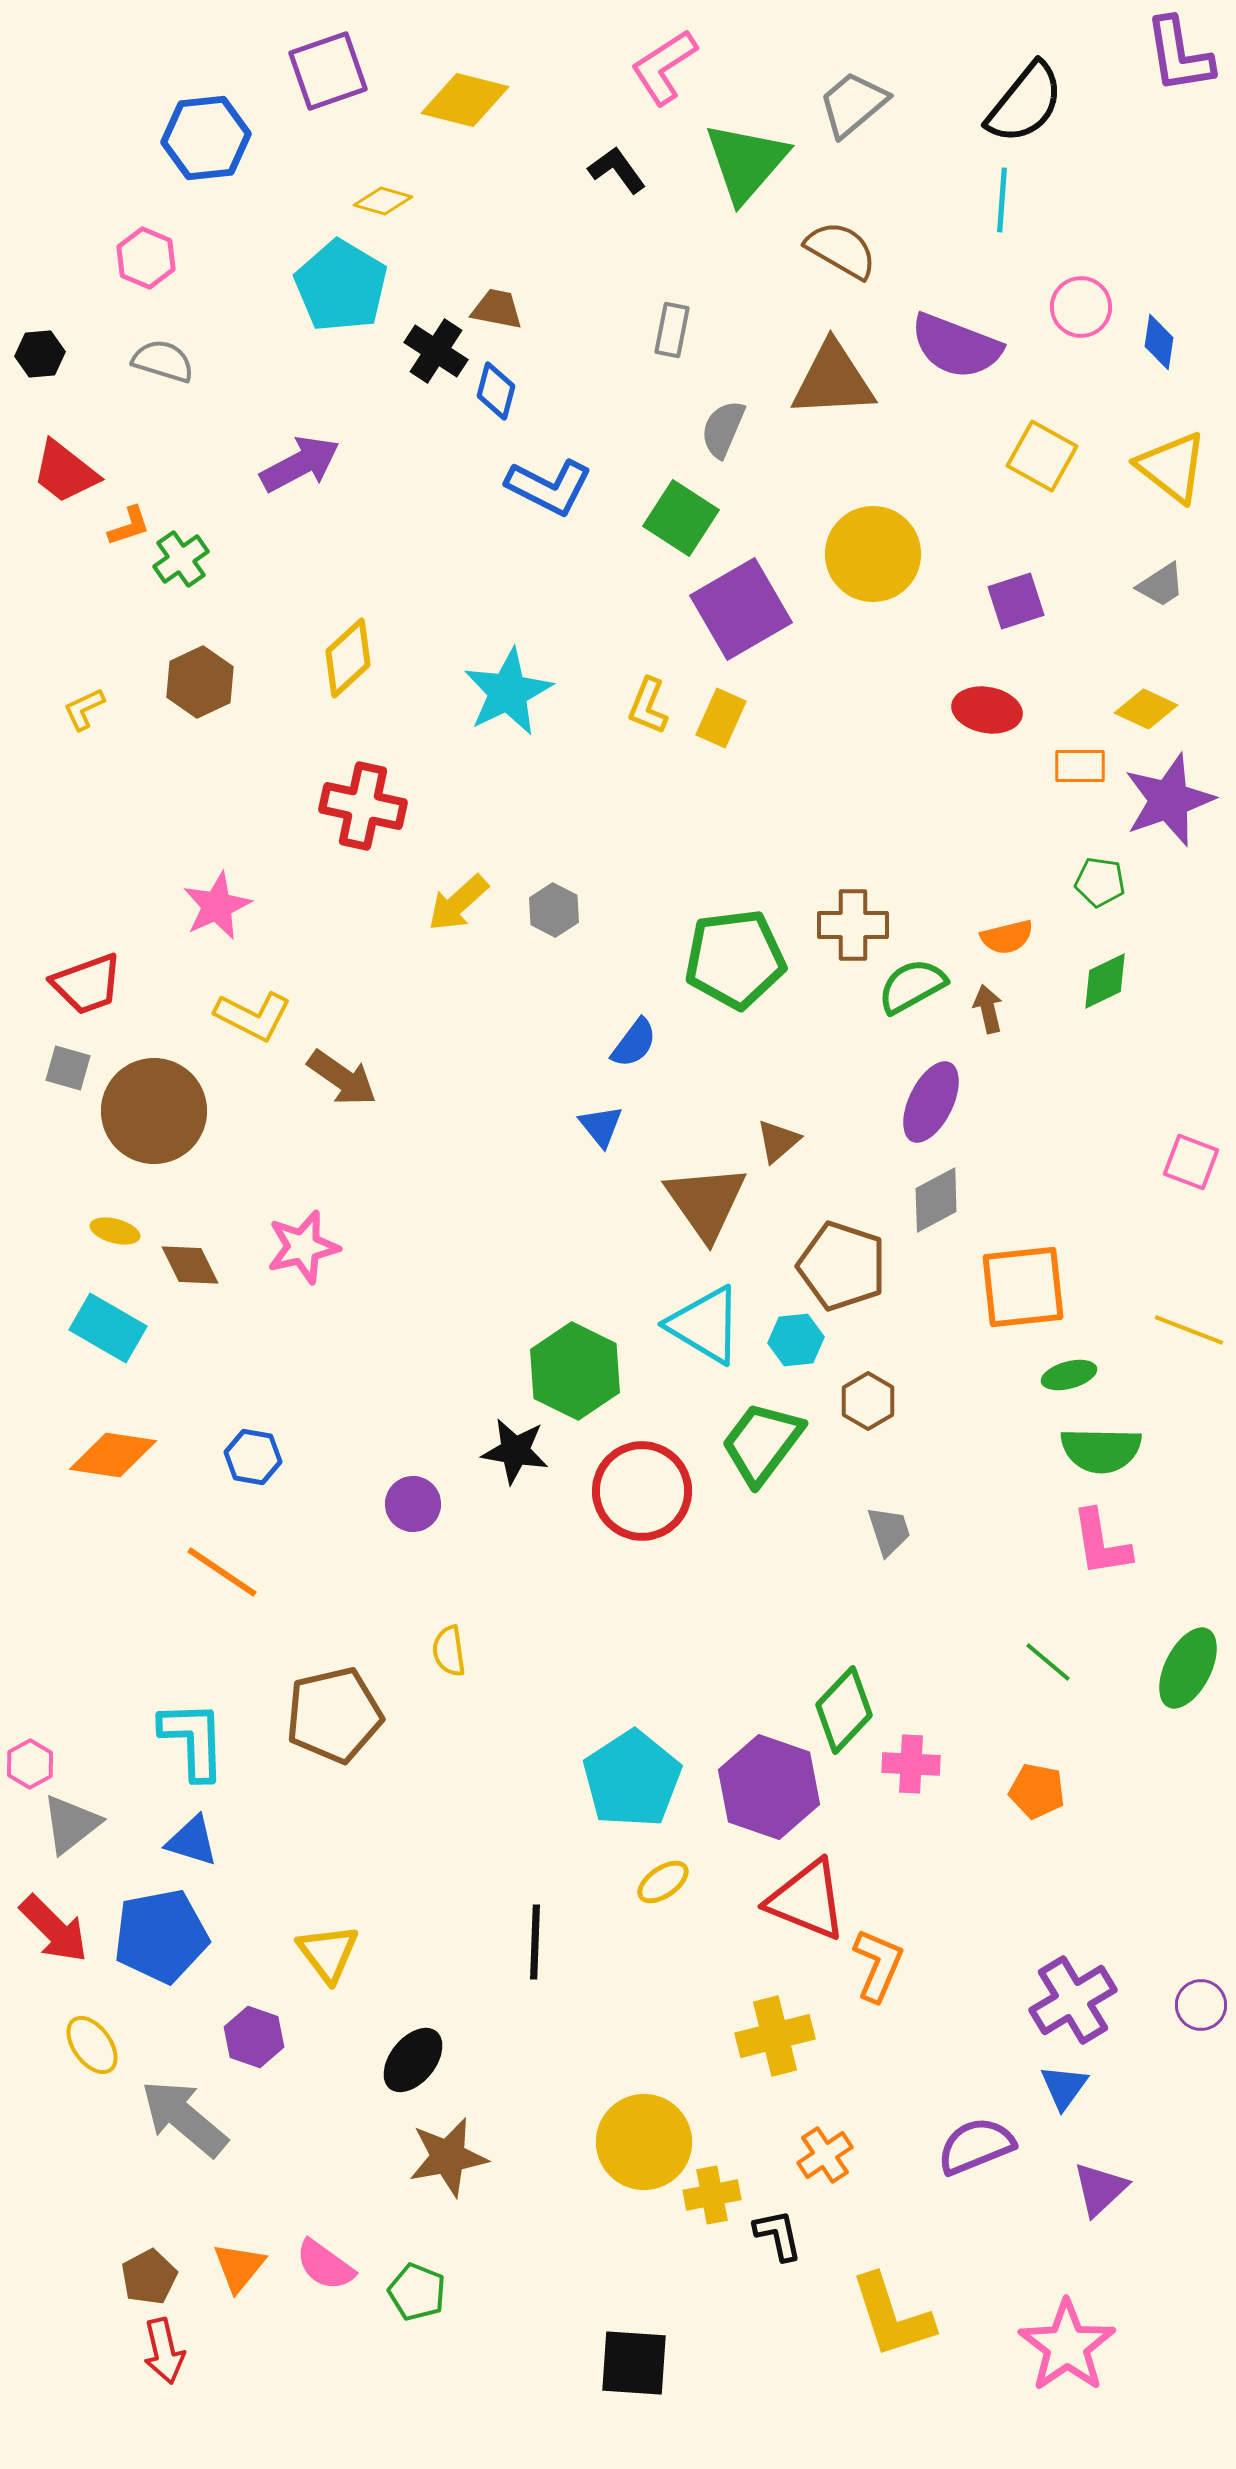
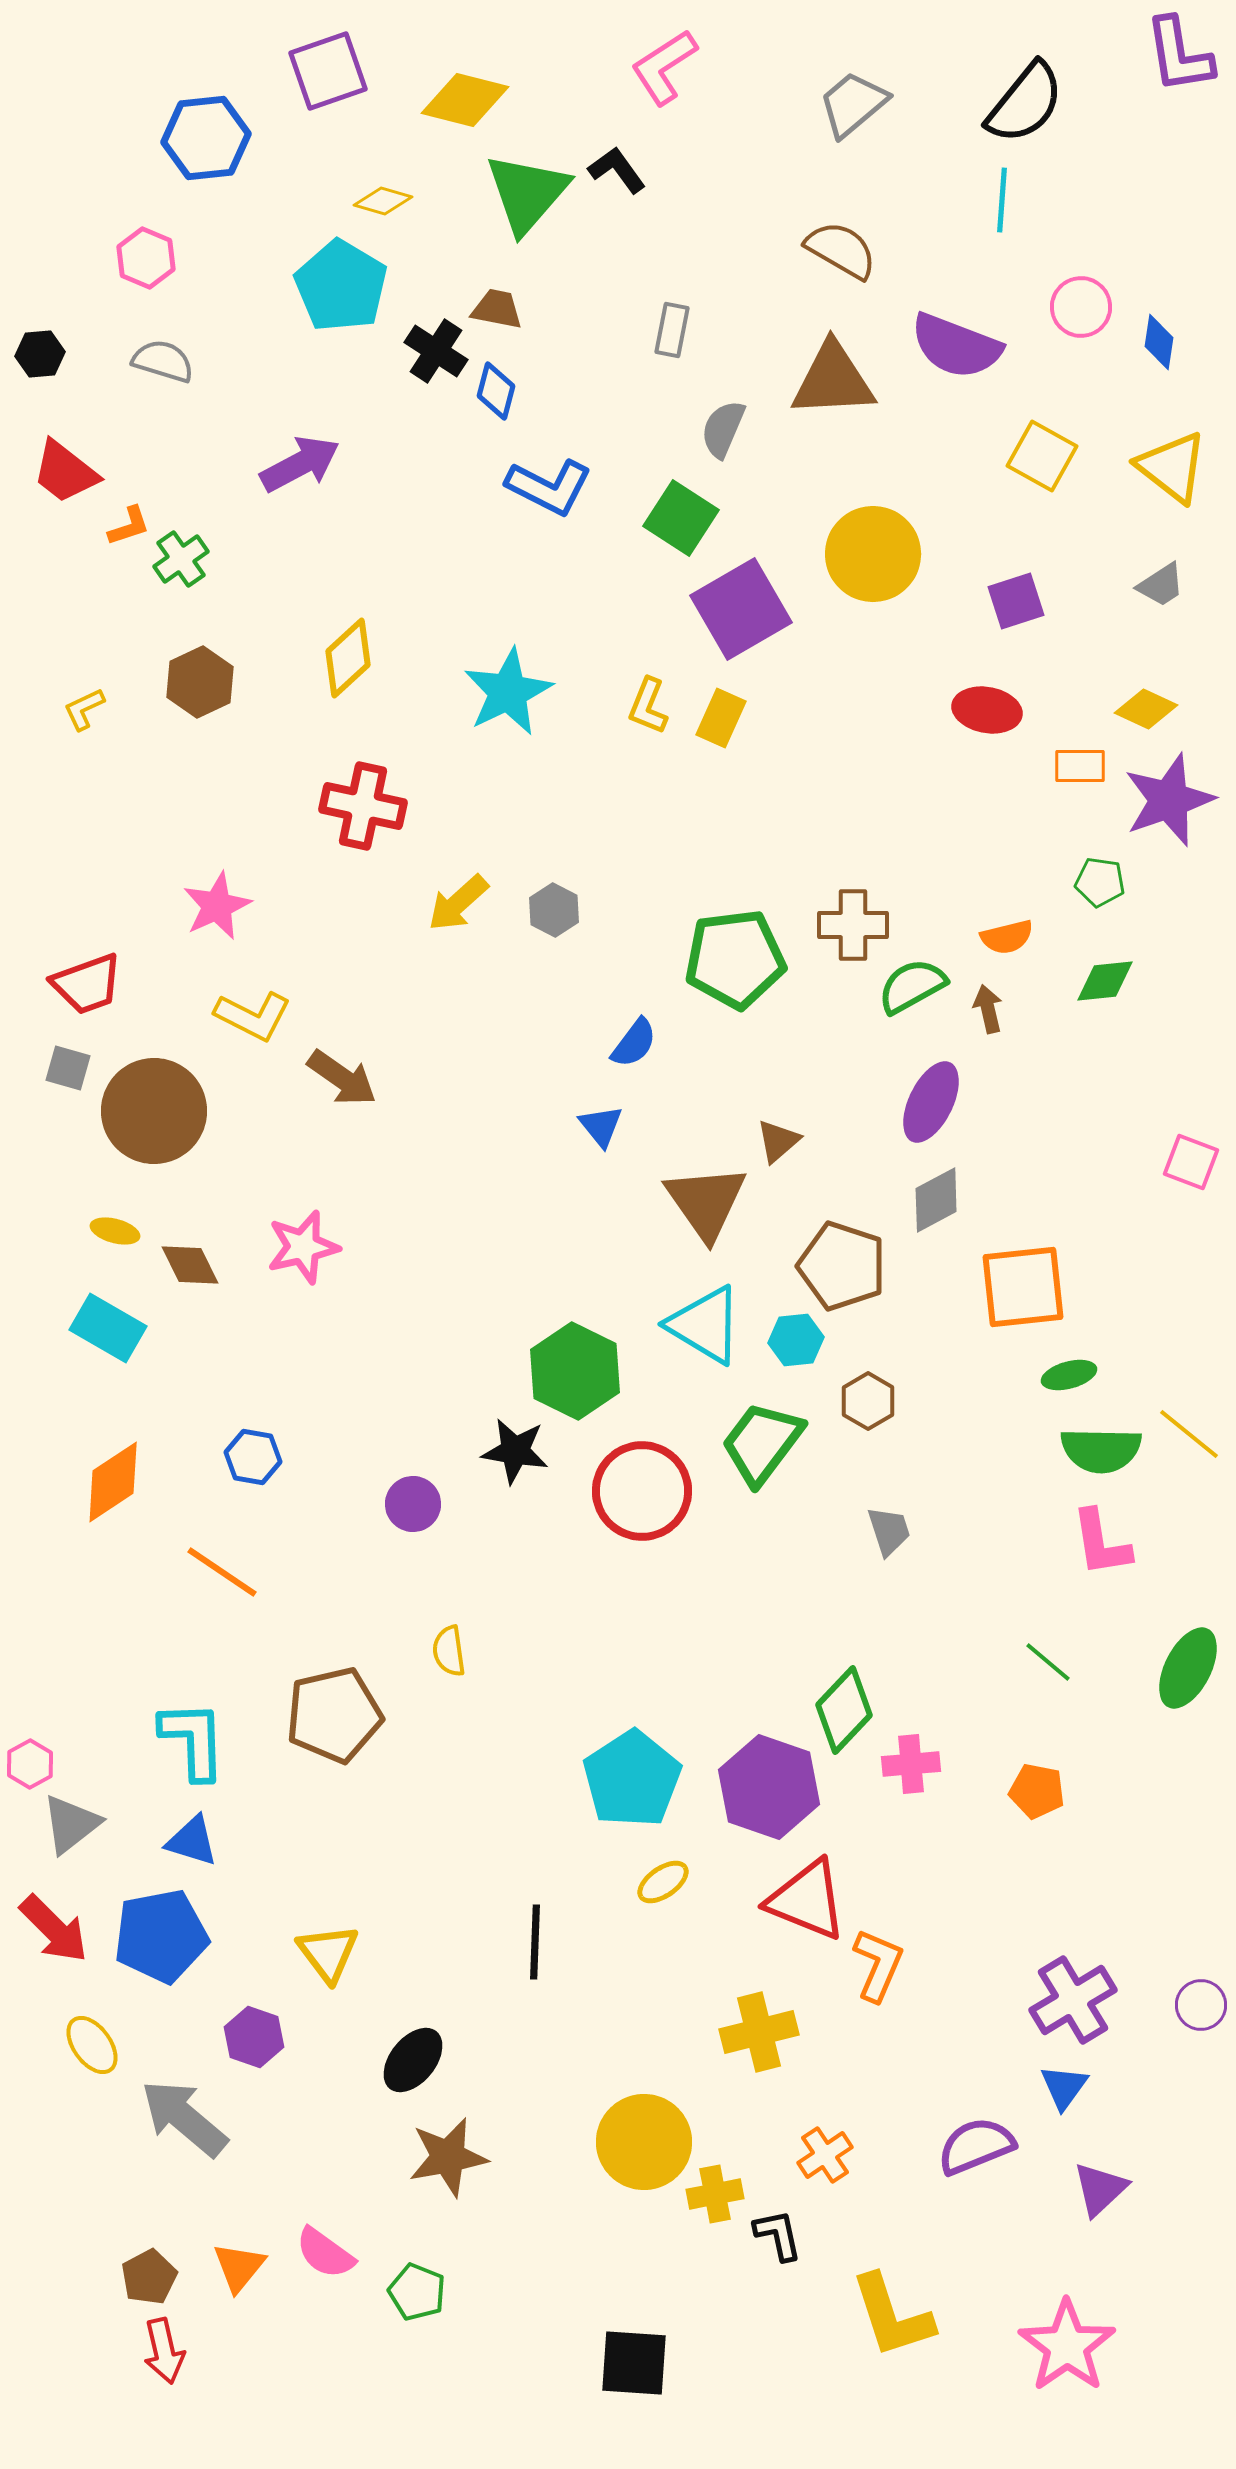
green triangle at (746, 162): moved 219 px left, 31 px down
green diamond at (1105, 981): rotated 20 degrees clockwise
yellow line at (1189, 1330): moved 104 px down; rotated 18 degrees clockwise
orange diamond at (113, 1455): moved 27 px down; rotated 42 degrees counterclockwise
pink cross at (911, 1764): rotated 8 degrees counterclockwise
yellow cross at (775, 2036): moved 16 px left, 4 px up
yellow cross at (712, 2195): moved 3 px right, 1 px up
pink semicircle at (325, 2265): moved 12 px up
